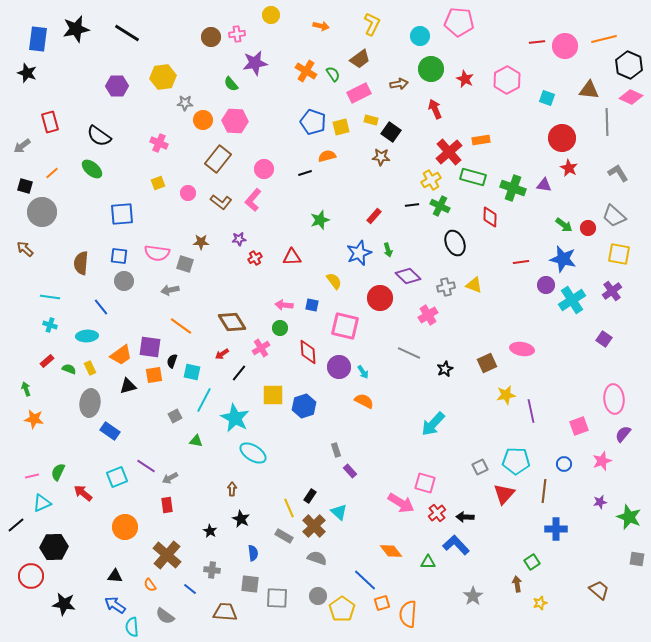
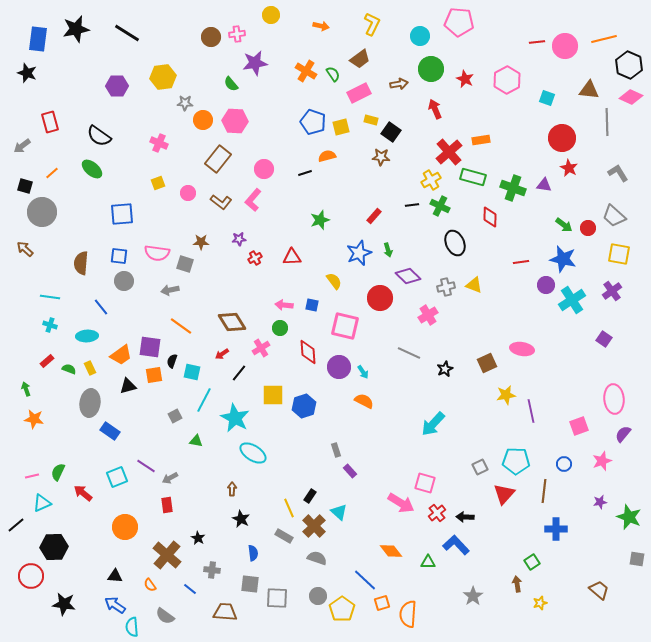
black star at (210, 531): moved 12 px left, 7 px down
